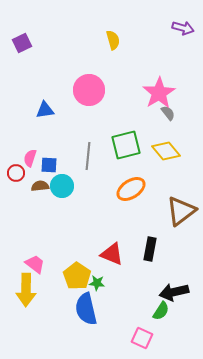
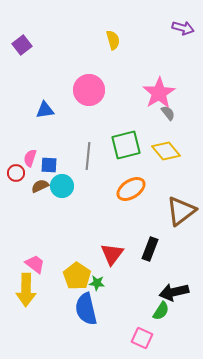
purple square: moved 2 px down; rotated 12 degrees counterclockwise
brown semicircle: rotated 18 degrees counterclockwise
black rectangle: rotated 10 degrees clockwise
red triangle: rotated 45 degrees clockwise
